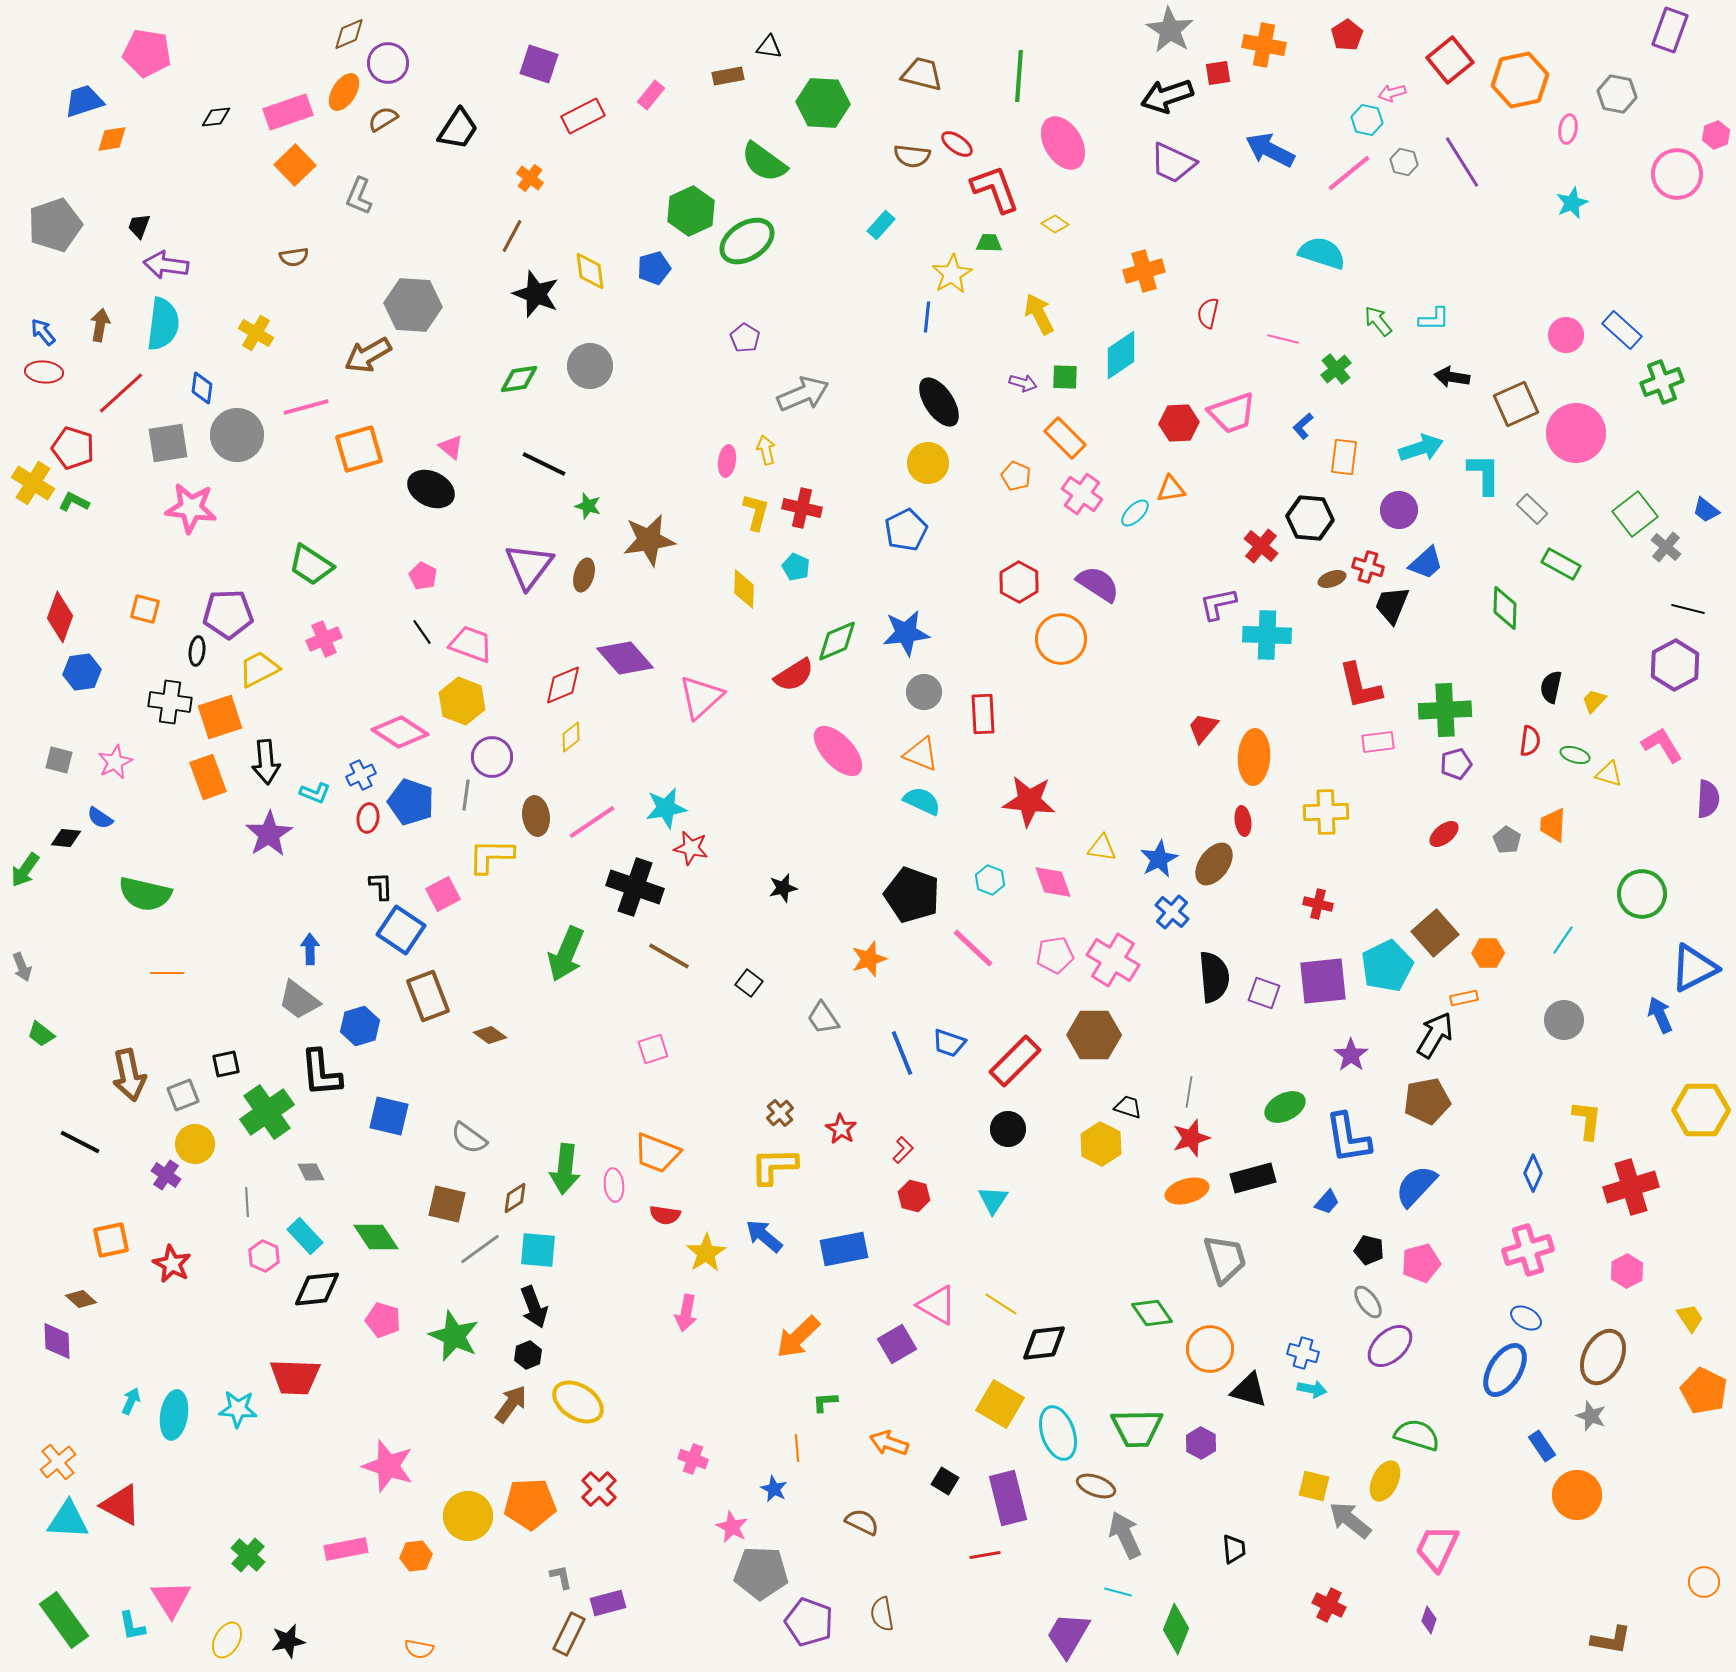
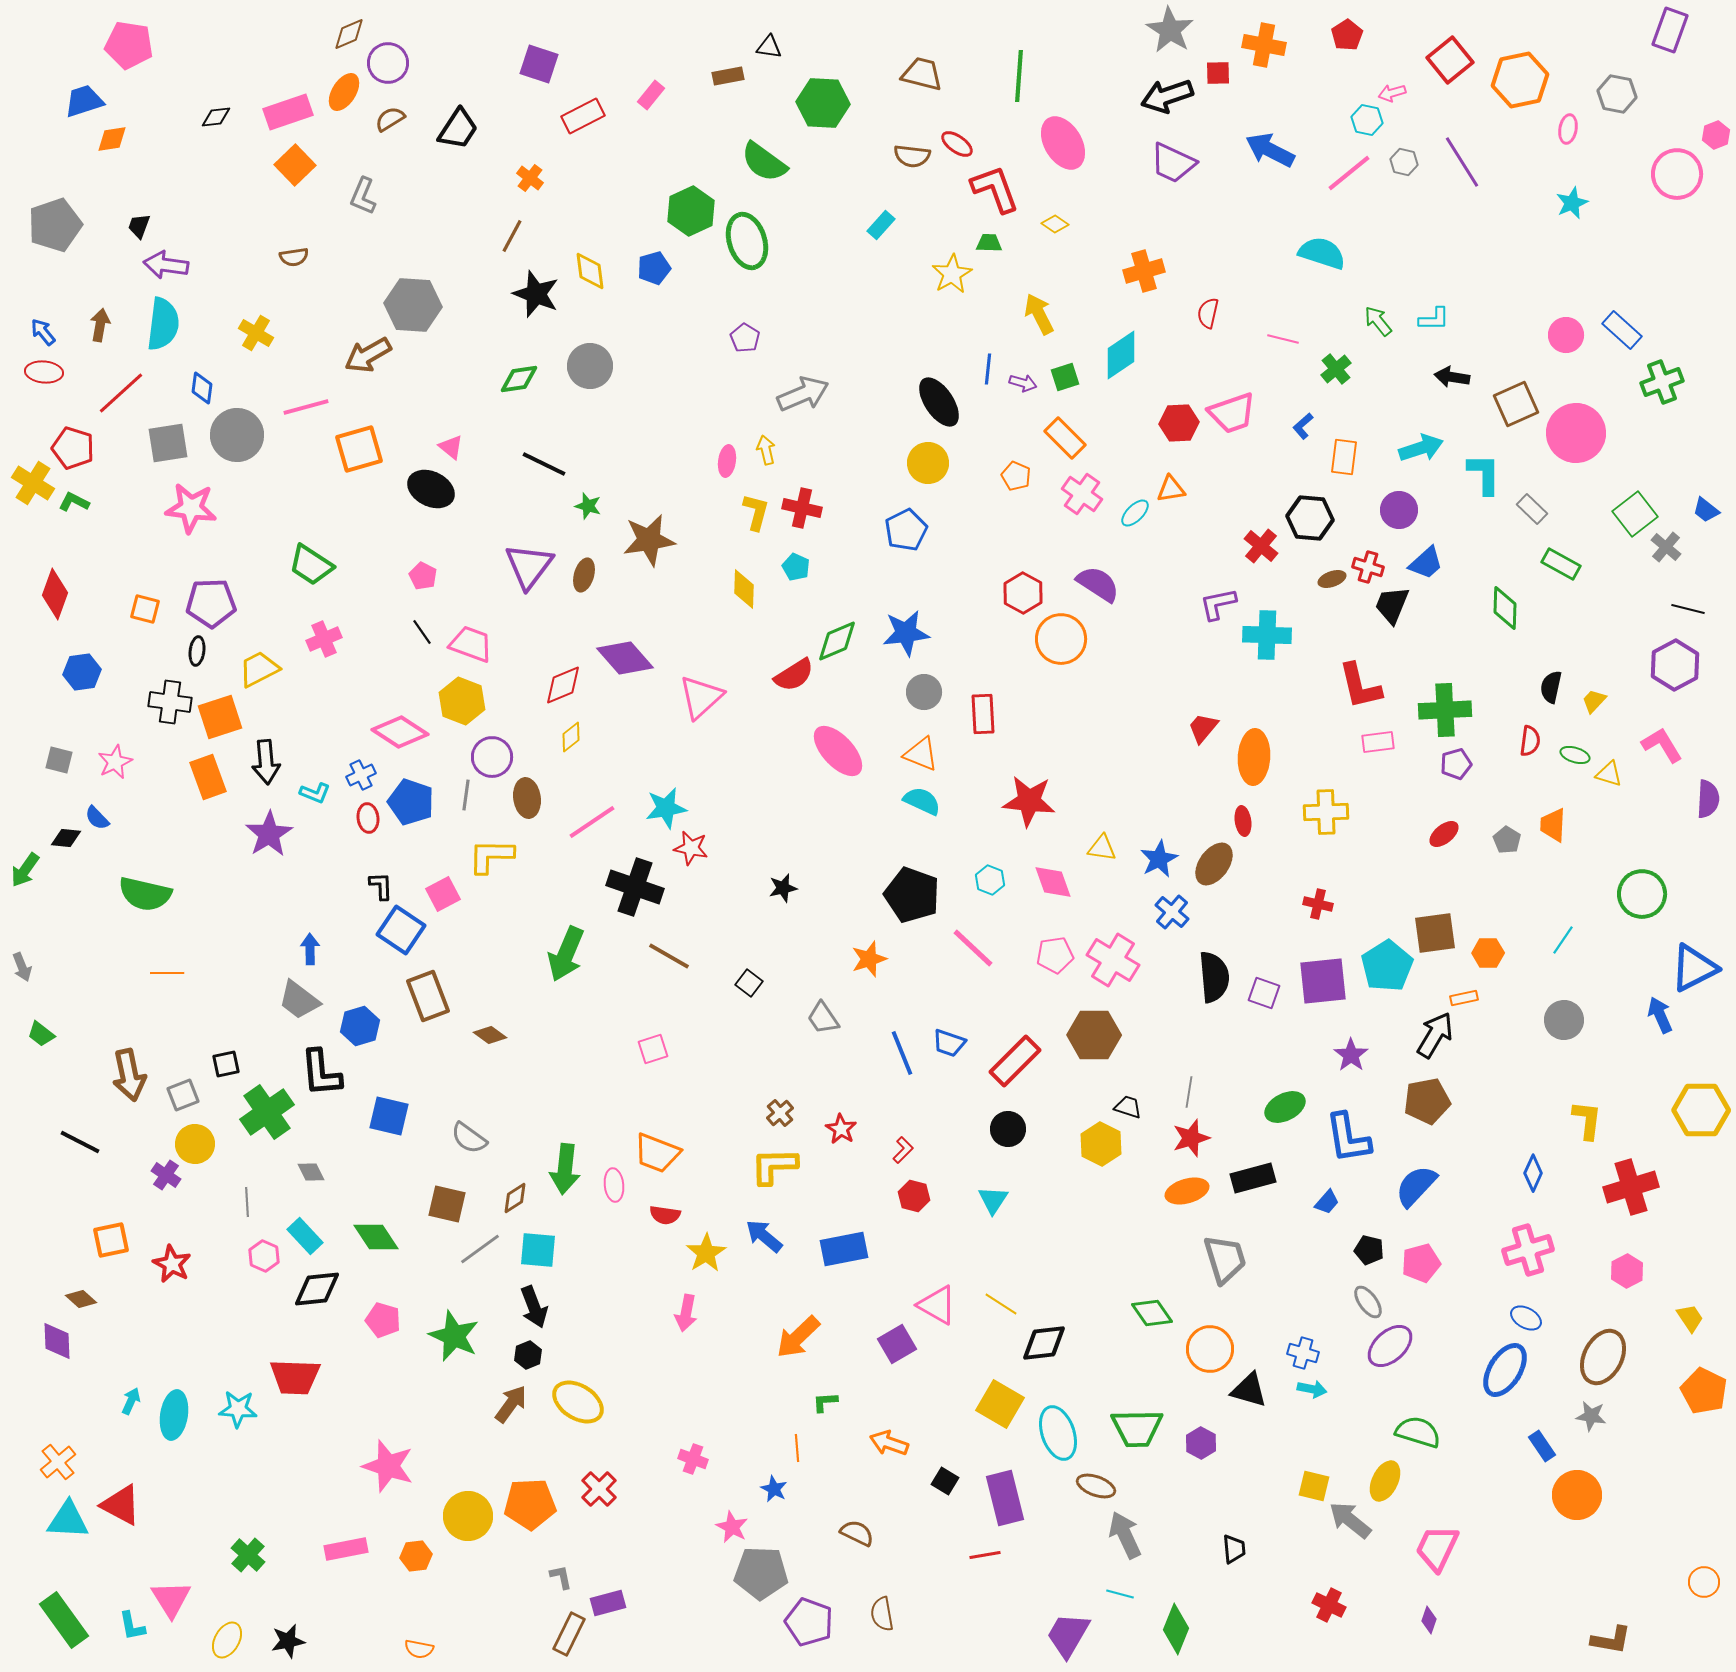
pink pentagon at (147, 53): moved 18 px left, 8 px up
red square at (1218, 73): rotated 8 degrees clockwise
brown semicircle at (383, 119): moved 7 px right
gray L-shape at (359, 196): moved 4 px right
green ellipse at (747, 241): rotated 74 degrees counterclockwise
blue line at (927, 317): moved 61 px right, 52 px down
green square at (1065, 377): rotated 20 degrees counterclockwise
red hexagon at (1019, 582): moved 4 px right, 11 px down
purple pentagon at (228, 614): moved 17 px left, 11 px up
red diamond at (60, 617): moved 5 px left, 23 px up
brown ellipse at (536, 816): moved 9 px left, 18 px up
blue semicircle at (100, 818): moved 3 px left; rotated 12 degrees clockwise
red ellipse at (368, 818): rotated 16 degrees counterclockwise
brown square at (1435, 933): rotated 33 degrees clockwise
cyan pentagon at (1387, 966): rotated 6 degrees counterclockwise
gray star at (1591, 1416): rotated 12 degrees counterclockwise
green semicircle at (1417, 1435): moved 1 px right, 3 px up
purple rectangle at (1008, 1498): moved 3 px left
brown semicircle at (862, 1522): moved 5 px left, 11 px down
cyan line at (1118, 1592): moved 2 px right, 2 px down
